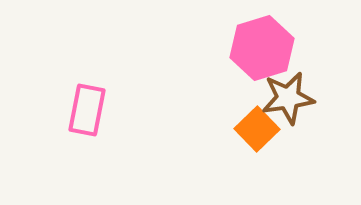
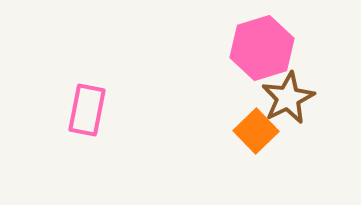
brown star: rotated 18 degrees counterclockwise
orange square: moved 1 px left, 2 px down
